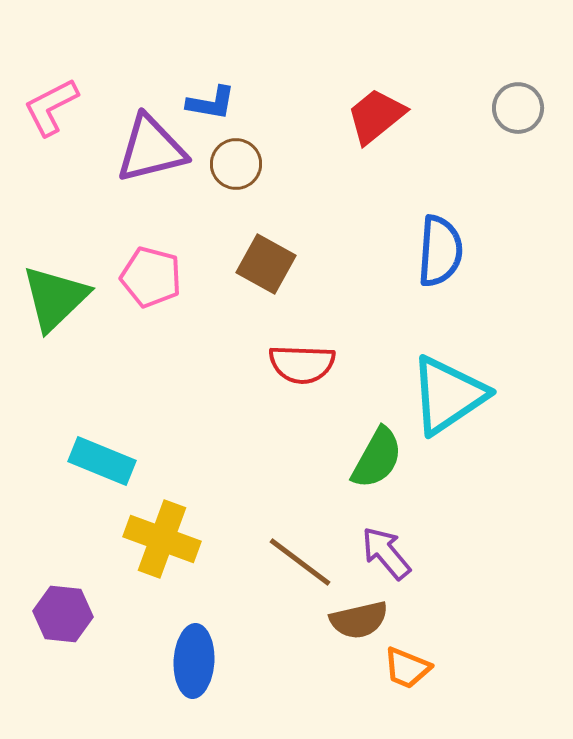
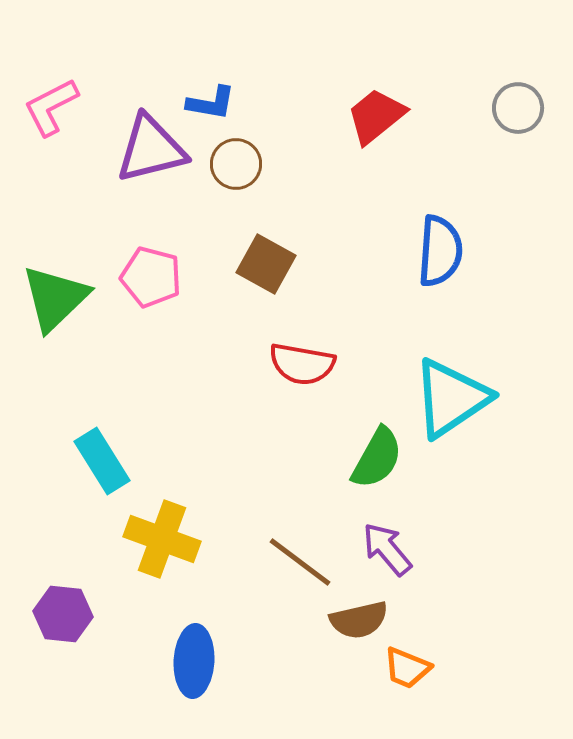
red semicircle: rotated 8 degrees clockwise
cyan triangle: moved 3 px right, 3 px down
cyan rectangle: rotated 36 degrees clockwise
purple arrow: moved 1 px right, 4 px up
